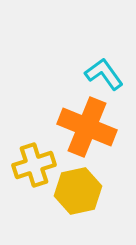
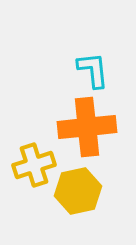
cyan L-shape: moved 11 px left, 4 px up; rotated 30 degrees clockwise
orange cross: rotated 28 degrees counterclockwise
